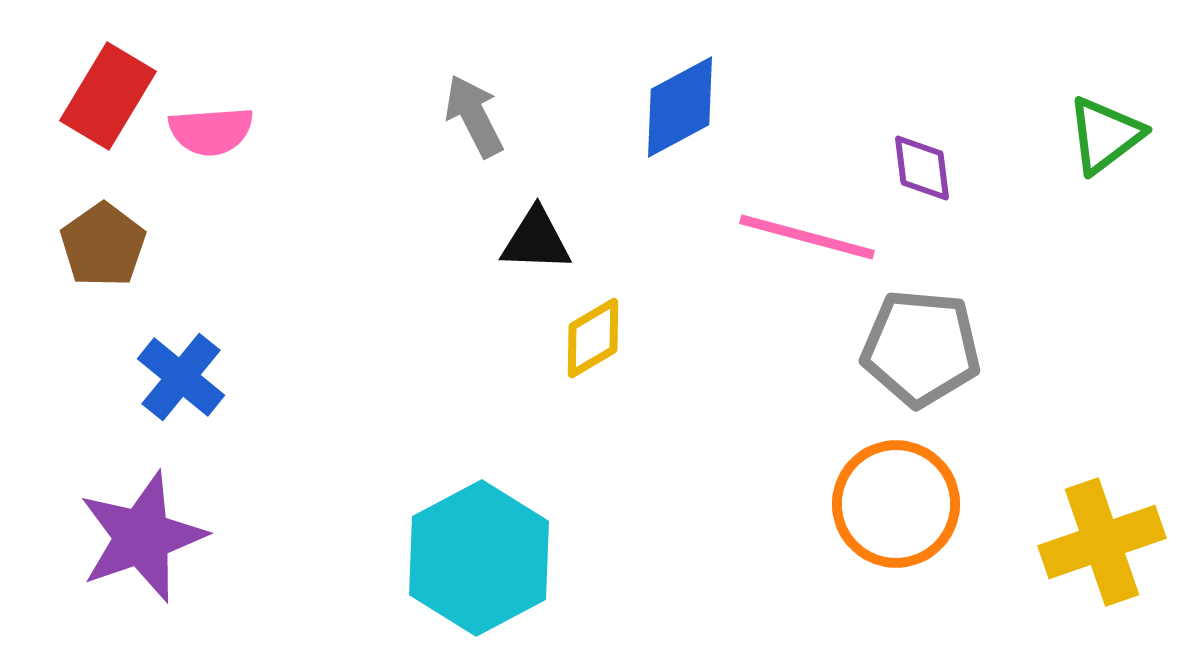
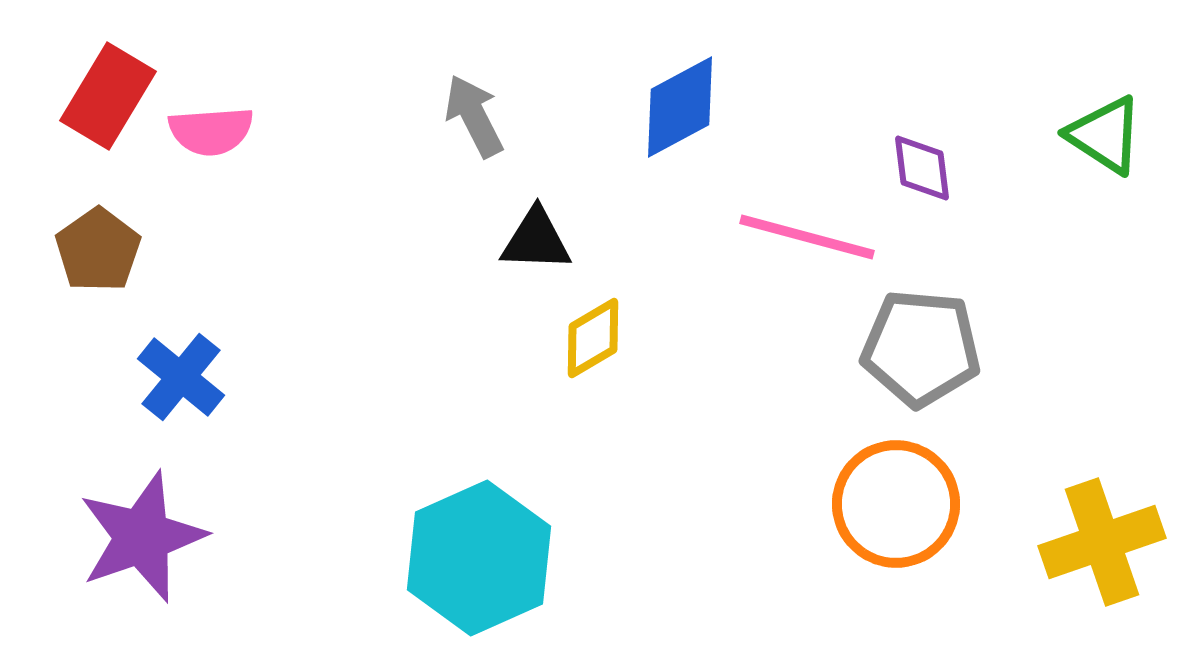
green triangle: rotated 50 degrees counterclockwise
brown pentagon: moved 5 px left, 5 px down
cyan hexagon: rotated 4 degrees clockwise
